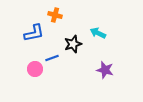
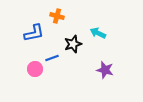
orange cross: moved 2 px right, 1 px down
